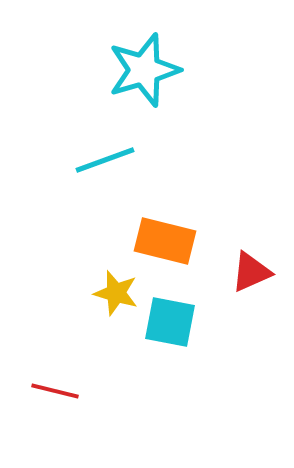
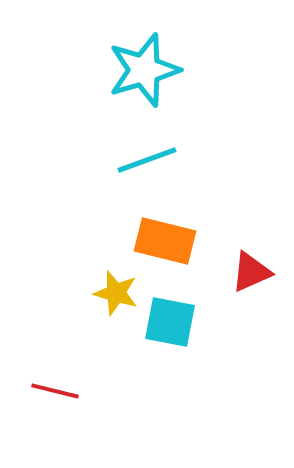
cyan line: moved 42 px right
